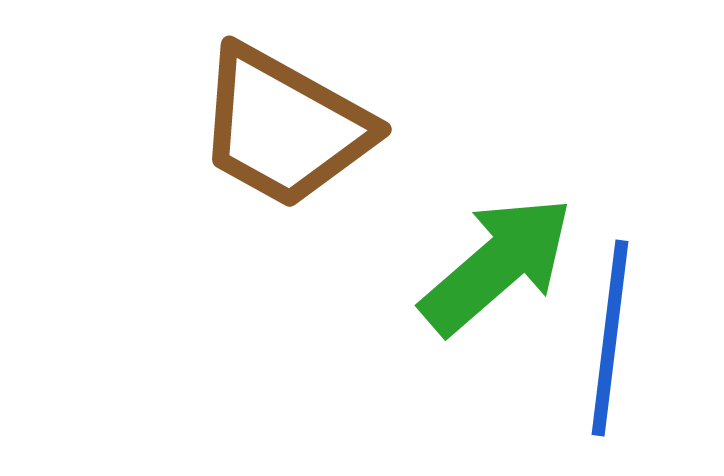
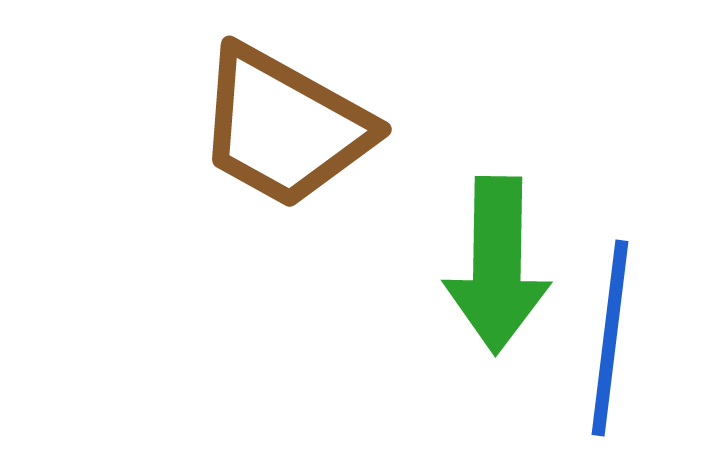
green arrow: rotated 132 degrees clockwise
